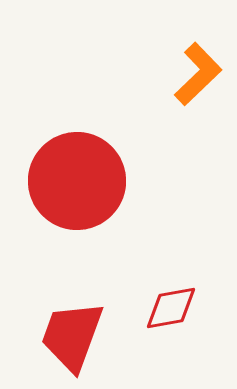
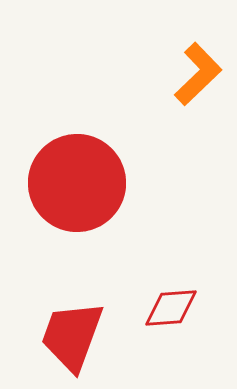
red circle: moved 2 px down
red diamond: rotated 6 degrees clockwise
